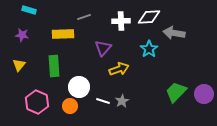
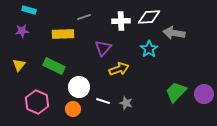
purple star: moved 4 px up; rotated 16 degrees counterclockwise
green rectangle: rotated 60 degrees counterclockwise
gray star: moved 4 px right, 2 px down; rotated 24 degrees counterclockwise
orange circle: moved 3 px right, 3 px down
